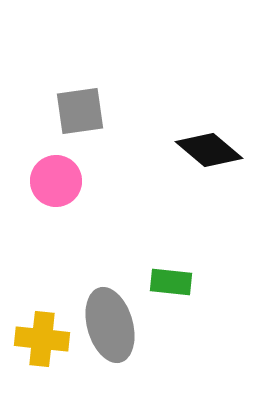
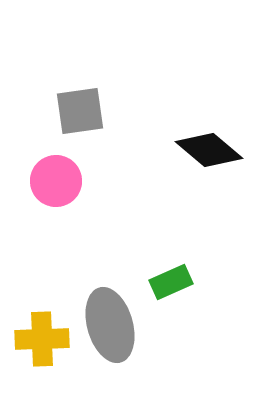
green rectangle: rotated 30 degrees counterclockwise
yellow cross: rotated 8 degrees counterclockwise
